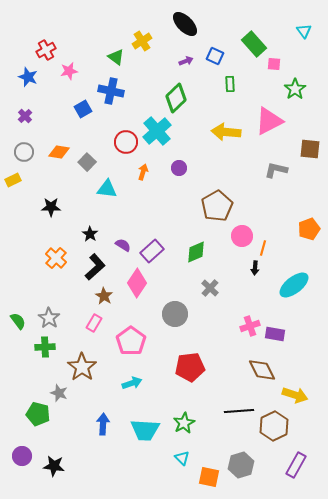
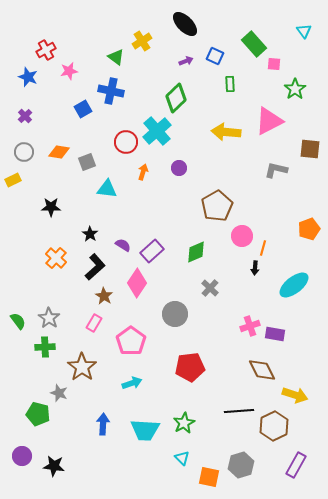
gray square at (87, 162): rotated 24 degrees clockwise
